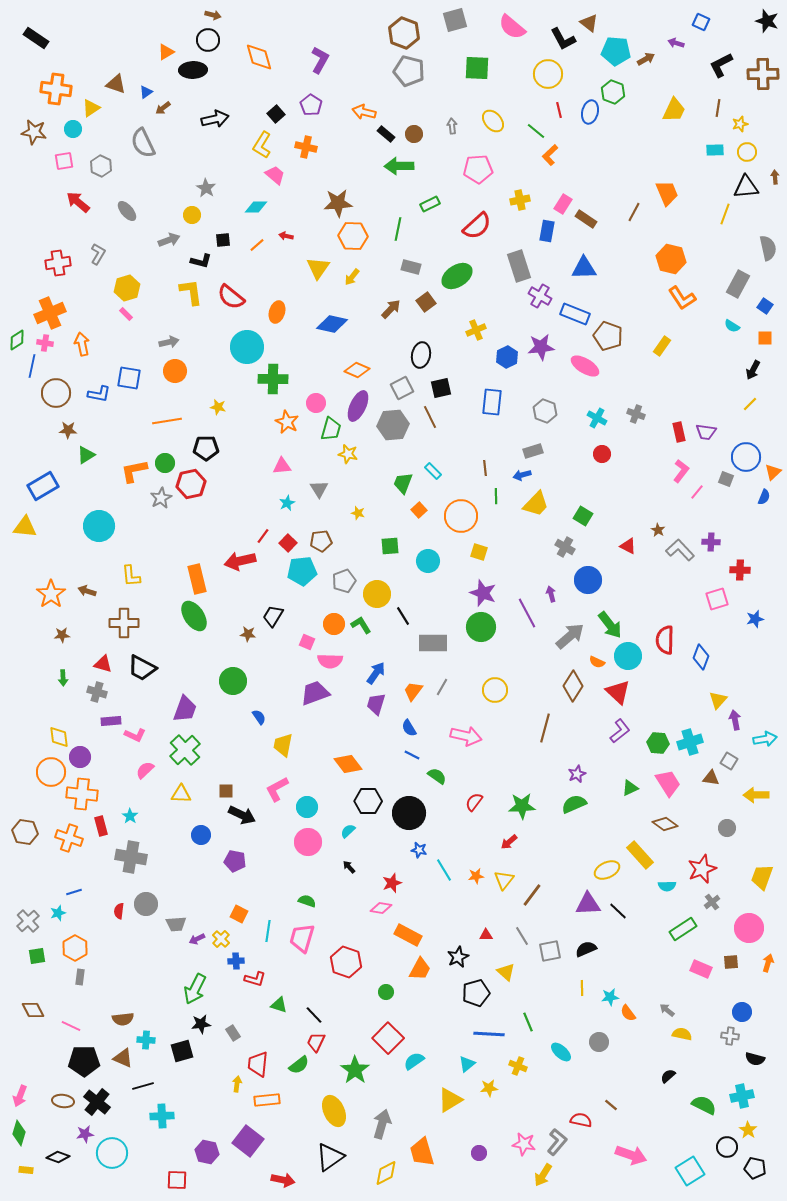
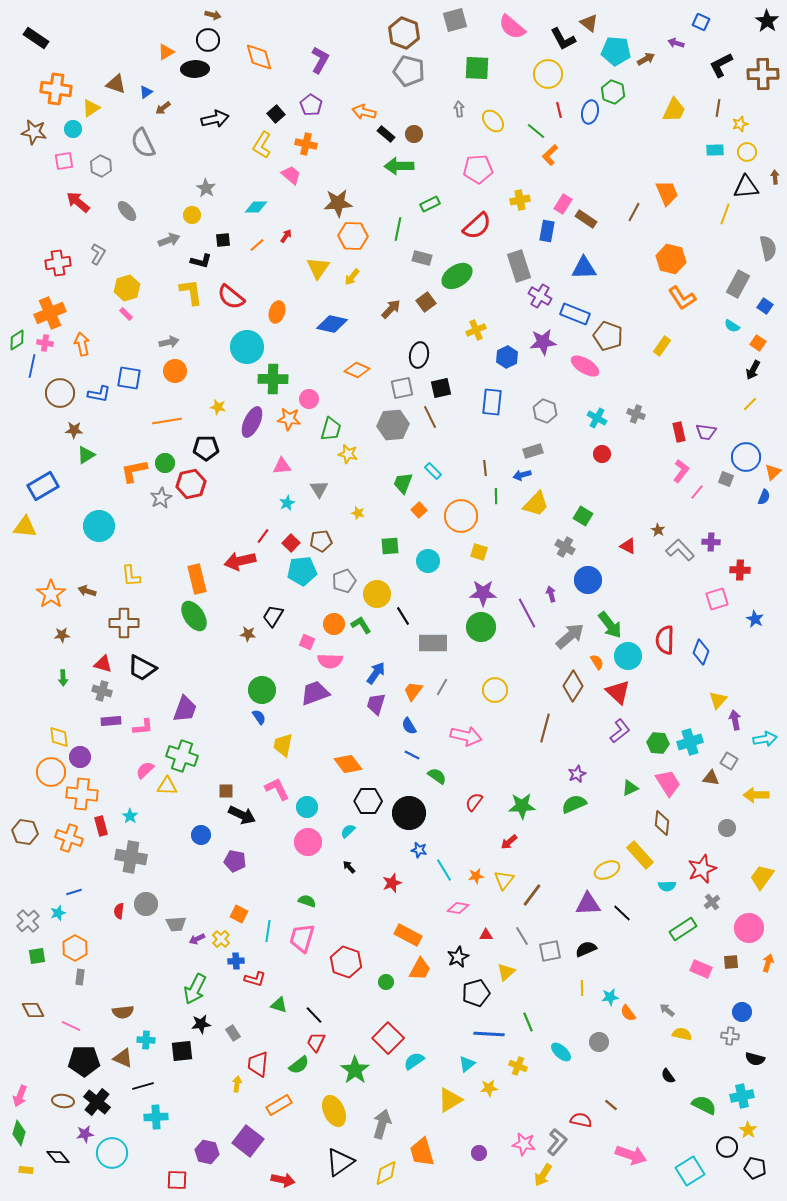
black star at (767, 21): rotated 15 degrees clockwise
black ellipse at (193, 70): moved 2 px right, 1 px up
gray arrow at (452, 126): moved 7 px right, 17 px up
orange cross at (306, 147): moved 3 px up
pink trapezoid at (275, 175): moved 16 px right
red arrow at (286, 236): rotated 112 degrees clockwise
gray rectangle at (411, 267): moved 11 px right, 9 px up
orange square at (765, 338): moved 7 px left, 5 px down; rotated 35 degrees clockwise
purple star at (541, 347): moved 2 px right, 5 px up
black ellipse at (421, 355): moved 2 px left
gray square at (402, 388): rotated 15 degrees clockwise
brown circle at (56, 393): moved 4 px right
pink circle at (316, 403): moved 7 px left, 4 px up
purple ellipse at (358, 406): moved 106 px left, 16 px down
orange star at (287, 422): moved 2 px right, 3 px up; rotated 20 degrees counterclockwise
brown star at (68, 430): moved 6 px right
red square at (288, 543): moved 3 px right
purple star at (483, 593): rotated 20 degrees counterclockwise
blue star at (755, 619): rotated 30 degrees counterclockwise
blue diamond at (701, 657): moved 5 px up
orange semicircle at (597, 662): rotated 147 degrees counterclockwise
green circle at (233, 681): moved 29 px right, 9 px down
gray cross at (97, 692): moved 5 px right, 1 px up
blue semicircle at (409, 728): moved 2 px up
pink L-shape at (135, 735): moved 8 px right, 8 px up; rotated 30 degrees counterclockwise
green cross at (185, 750): moved 3 px left, 6 px down; rotated 28 degrees counterclockwise
pink L-shape at (277, 789): rotated 92 degrees clockwise
yellow triangle at (181, 794): moved 14 px left, 8 px up
brown diamond at (665, 824): moved 3 px left, 1 px up; rotated 60 degrees clockwise
yellow trapezoid at (762, 877): rotated 16 degrees clockwise
pink diamond at (381, 908): moved 77 px right
black line at (618, 911): moved 4 px right, 2 px down
yellow triangle at (506, 972): rotated 36 degrees clockwise
green circle at (386, 992): moved 10 px up
brown semicircle at (123, 1019): moved 7 px up
black square at (182, 1051): rotated 10 degrees clockwise
black semicircle at (668, 1076): rotated 84 degrees counterclockwise
orange rectangle at (267, 1100): moved 12 px right, 5 px down; rotated 25 degrees counterclockwise
cyan cross at (162, 1116): moved 6 px left, 1 px down
black diamond at (58, 1157): rotated 30 degrees clockwise
black triangle at (330, 1157): moved 10 px right, 5 px down
